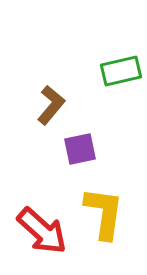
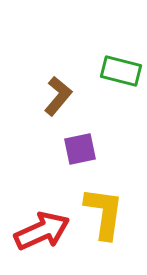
green rectangle: rotated 27 degrees clockwise
brown L-shape: moved 7 px right, 9 px up
red arrow: rotated 66 degrees counterclockwise
